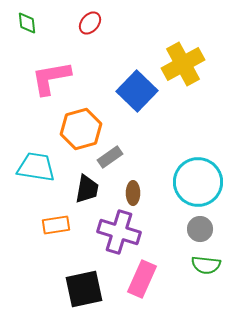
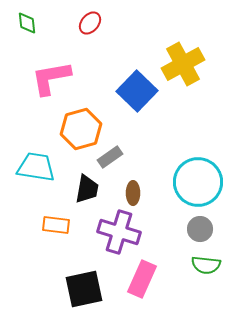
orange rectangle: rotated 16 degrees clockwise
